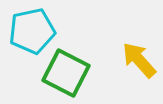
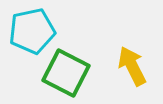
yellow arrow: moved 7 px left, 6 px down; rotated 15 degrees clockwise
